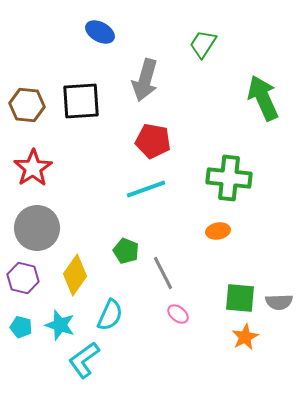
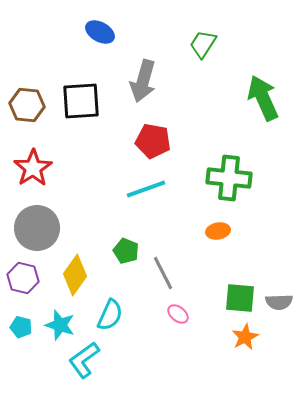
gray arrow: moved 2 px left, 1 px down
